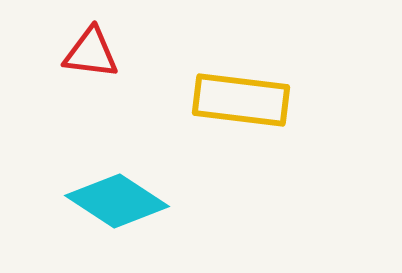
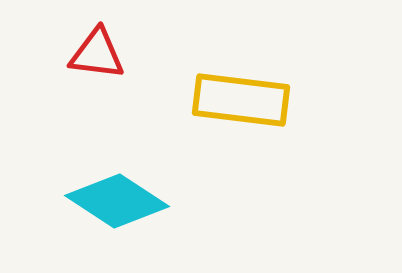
red triangle: moved 6 px right, 1 px down
